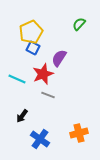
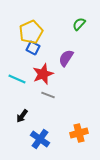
purple semicircle: moved 7 px right
